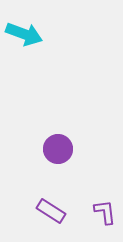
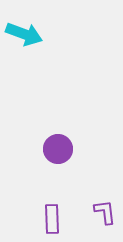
purple rectangle: moved 1 px right, 8 px down; rotated 56 degrees clockwise
